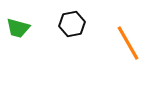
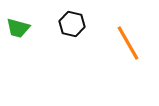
black hexagon: rotated 25 degrees clockwise
